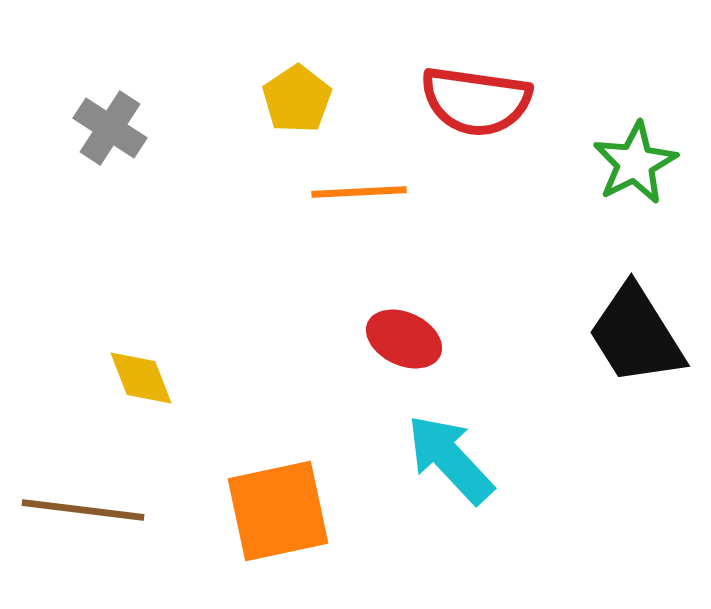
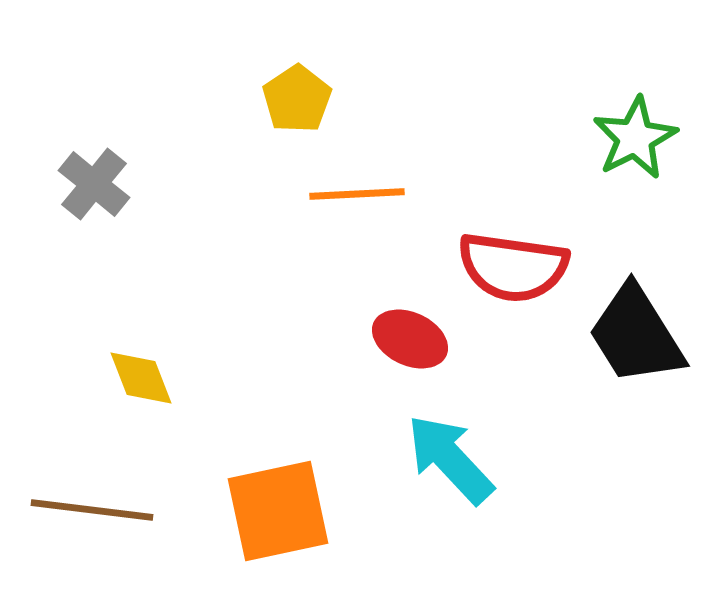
red semicircle: moved 37 px right, 166 px down
gray cross: moved 16 px left, 56 px down; rotated 6 degrees clockwise
green star: moved 25 px up
orange line: moved 2 px left, 2 px down
red ellipse: moved 6 px right
brown line: moved 9 px right
